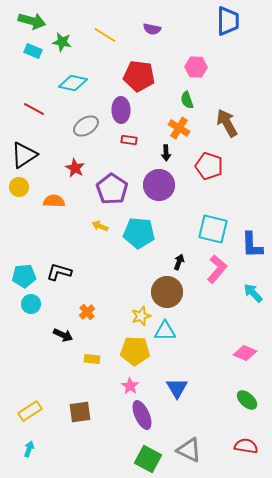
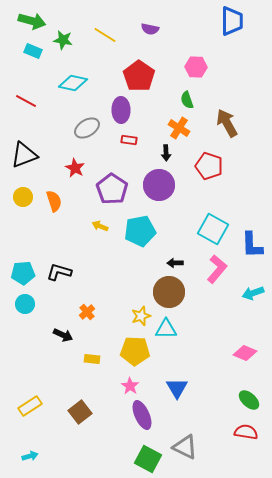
blue trapezoid at (228, 21): moved 4 px right
purple semicircle at (152, 29): moved 2 px left
green star at (62, 42): moved 1 px right, 2 px up
red pentagon at (139, 76): rotated 28 degrees clockwise
red line at (34, 109): moved 8 px left, 8 px up
gray ellipse at (86, 126): moved 1 px right, 2 px down
black triangle at (24, 155): rotated 12 degrees clockwise
yellow circle at (19, 187): moved 4 px right, 10 px down
orange semicircle at (54, 201): rotated 70 degrees clockwise
cyan square at (213, 229): rotated 16 degrees clockwise
cyan pentagon at (139, 233): moved 1 px right, 2 px up; rotated 16 degrees counterclockwise
black arrow at (179, 262): moved 4 px left, 1 px down; rotated 112 degrees counterclockwise
cyan pentagon at (24, 276): moved 1 px left, 3 px up
brown circle at (167, 292): moved 2 px right
cyan arrow at (253, 293): rotated 65 degrees counterclockwise
cyan circle at (31, 304): moved 6 px left
cyan triangle at (165, 331): moved 1 px right, 2 px up
green ellipse at (247, 400): moved 2 px right
yellow rectangle at (30, 411): moved 5 px up
brown square at (80, 412): rotated 30 degrees counterclockwise
red semicircle at (246, 446): moved 14 px up
cyan arrow at (29, 449): moved 1 px right, 7 px down; rotated 56 degrees clockwise
gray triangle at (189, 450): moved 4 px left, 3 px up
